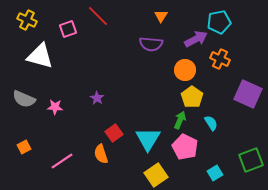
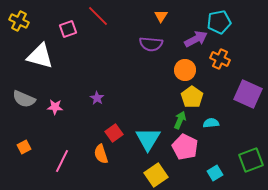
yellow cross: moved 8 px left, 1 px down
cyan semicircle: rotated 63 degrees counterclockwise
pink line: rotated 30 degrees counterclockwise
